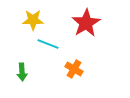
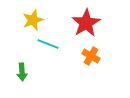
yellow star: rotated 20 degrees counterclockwise
orange cross: moved 17 px right, 13 px up
